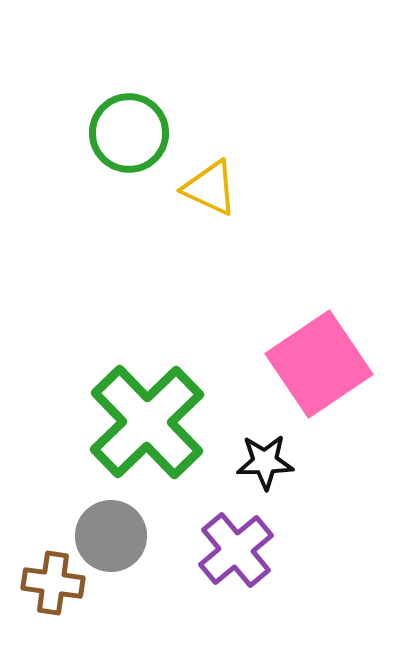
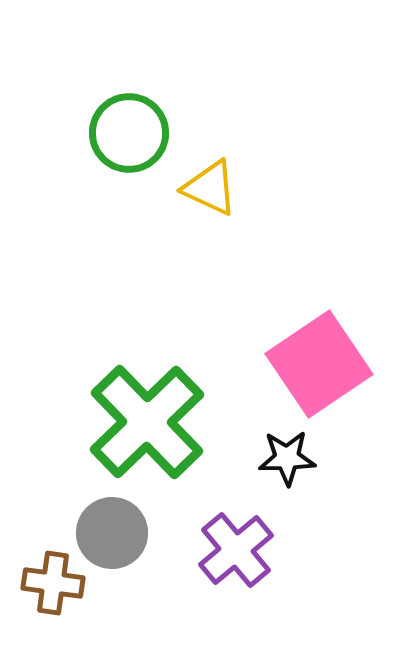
black star: moved 22 px right, 4 px up
gray circle: moved 1 px right, 3 px up
